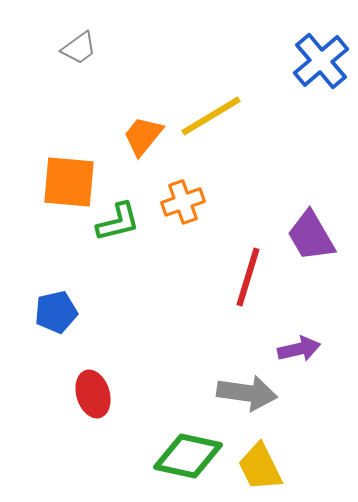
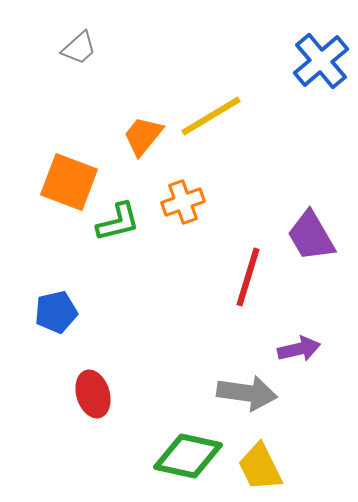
gray trapezoid: rotated 6 degrees counterclockwise
orange square: rotated 16 degrees clockwise
